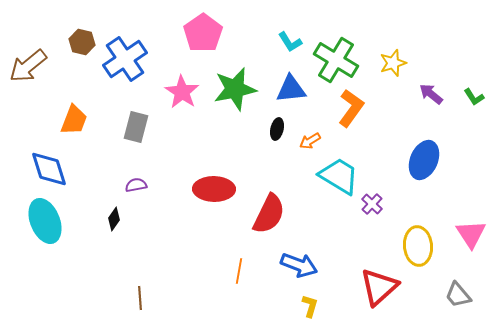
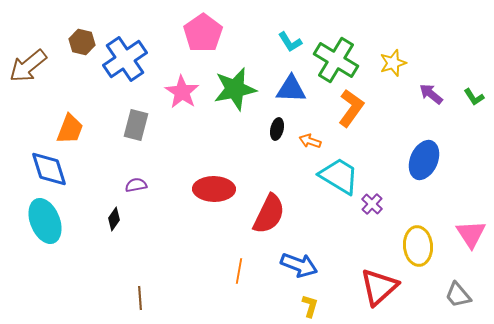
blue triangle: rotated 8 degrees clockwise
orange trapezoid: moved 4 px left, 9 px down
gray rectangle: moved 2 px up
orange arrow: rotated 50 degrees clockwise
